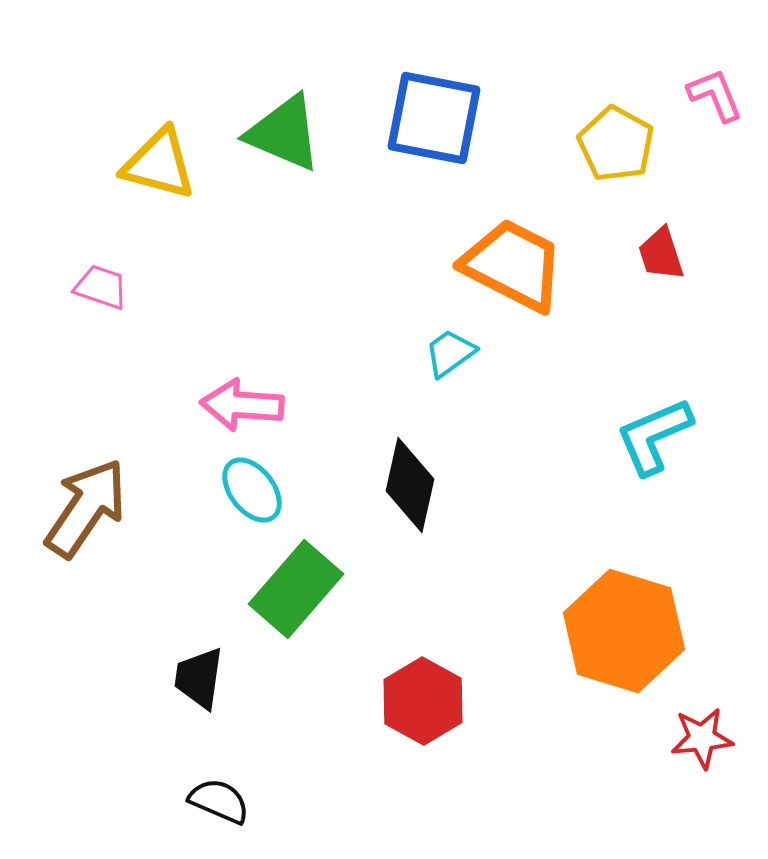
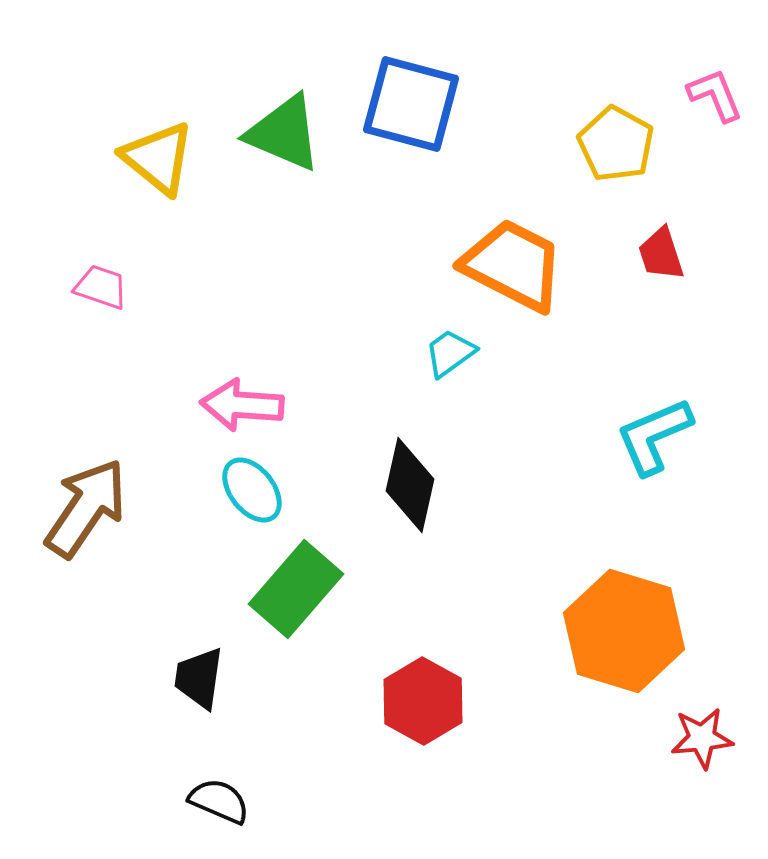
blue square: moved 23 px left, 14 px up; rotated 4 degrees clockwise
yellow triangle: moved 1 px left, 6 px up; rotated 24 degrees clockwise
